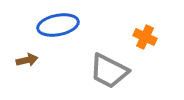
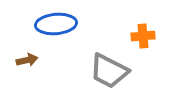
blue ellipse: moved 2 px left, 1 px up; rotated 6 degrees clockwise
orange cross: moved 2 px left, 1 px up; rotated 30 degrees counterclockwise
